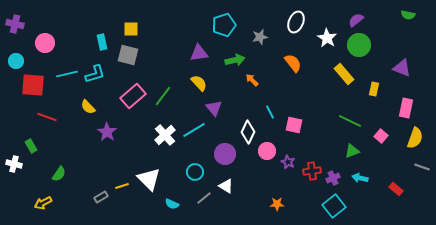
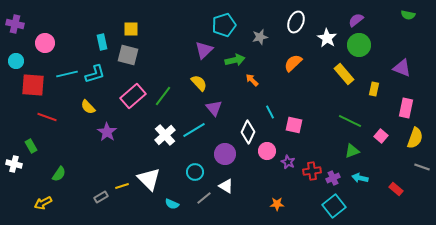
purple triangle at (199, 53): moved 5 px right, 3 px up; rotated 36 degrees counterclockwise
orange semicircle at (293, 63): rotated 96 degrees counterclockwise
